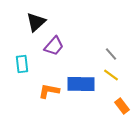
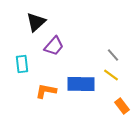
gray line: moved 2 px right, 1 px down
orange L-shape: moved 3 px left
